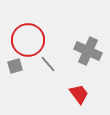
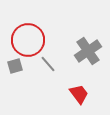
gray cross: rotated 32 degrees clockwise
